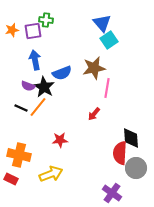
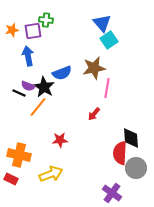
blue arrow: moved 7 px left, 4 px up
black line: moved 2 px left, 15 px up
